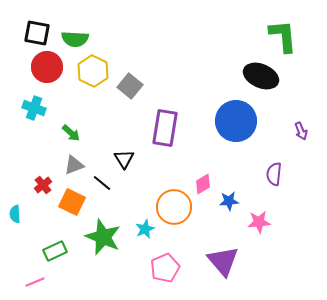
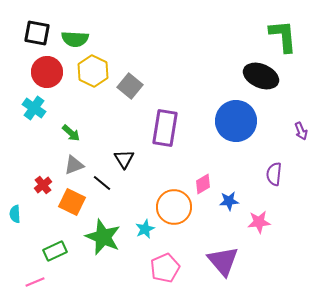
red circle: moved 5 px down
cyan cross: rotated 15 degrees clockwise
